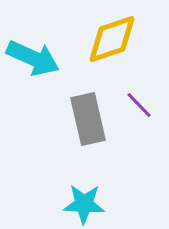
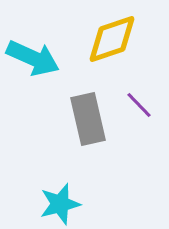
cyan star: moved 24 px left; rotated 18 degrees counterclockwise
